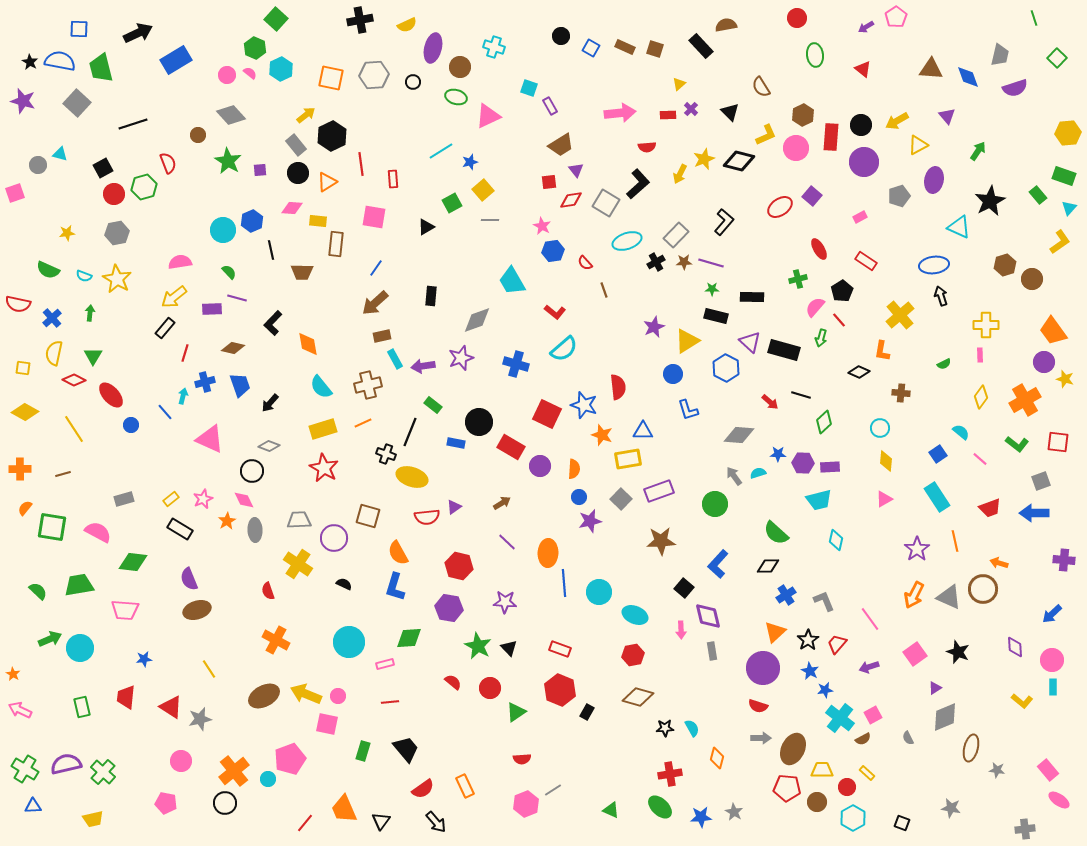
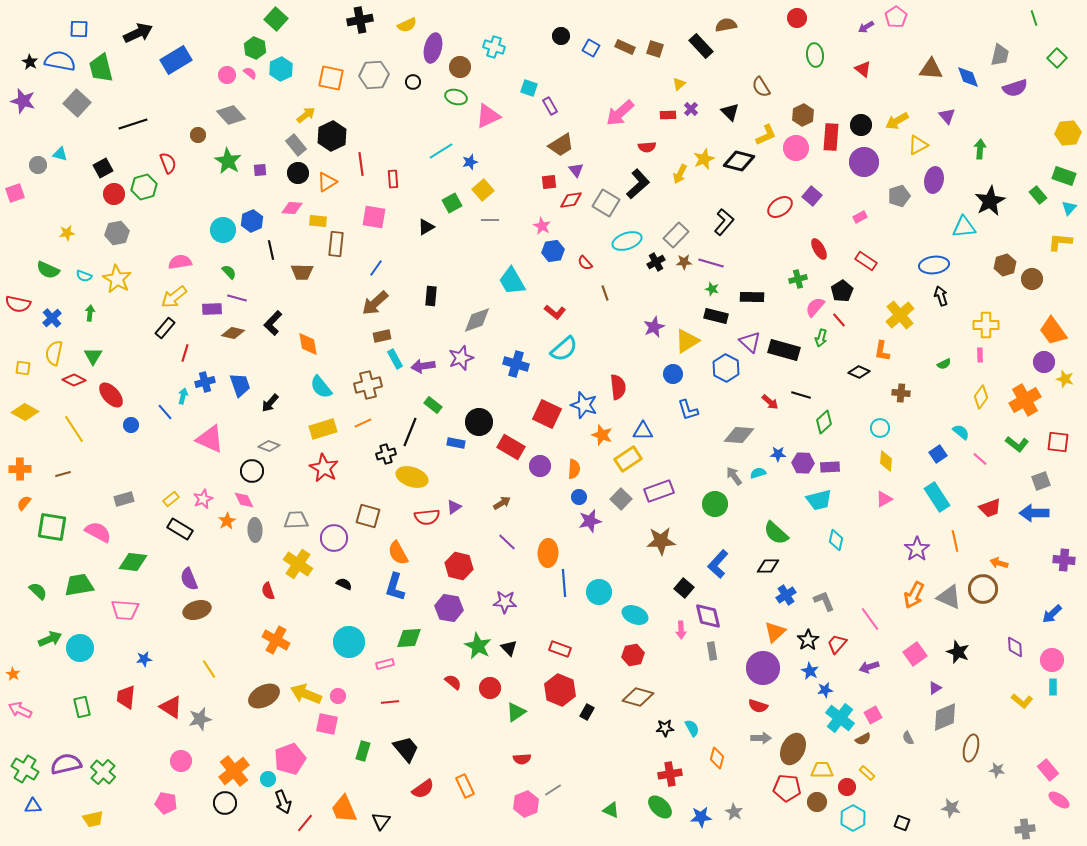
pink arrow at (620, 113): rotated 144 degrees clockwise
green arrow at (978, 151): moved 2 px right, 2 px up; rotated 30 degrees counterclockwise
cyan triangle at (959, 227): moved 5 px right; rotated 30 degrees counterclockwise
yellow L-shape at (1060, 242): rotated 140 degrees counterclockwise
green star at (712, 289): rotated 16 degrees clockwise
brown line at (604, 290): moved 1 px right, 3 px down
brown diamond at (233, 348): moved 15 px up
black cross at (386, 454): rotated 36 degrees counterclockwise
yellow rectangle at (628, 459): rotated 24 degrees counterclockwise
orange semicircle at (25, 508): moved 1 px left, 5 px up
gray trapezoid at (299, 520): moved 3 px left
black arrow at (436, 822): moved 153 px left, 20 px up; rotated 20 degrees clockwise
